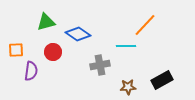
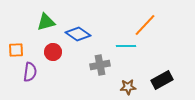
purple semicircle: moved 1 px left, 1 px down
